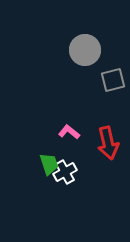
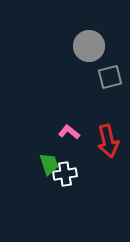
gray circle: moved 4 px right, 4 px up
gray square: moved 3 px left, 3 px up
red arrow: moved 2 px up
white cross: moved 2 px down; rotated 20 degrees clockwise
